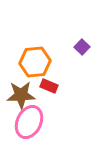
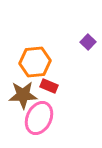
purple square: moved 6 px right, 5 px up
brown star: moved 2 px right
pink ellipse: moved 10 px right, 4 px up
